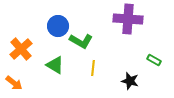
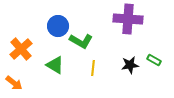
black star: moved 16 px up; rotated 24 degrees counterclockwise
